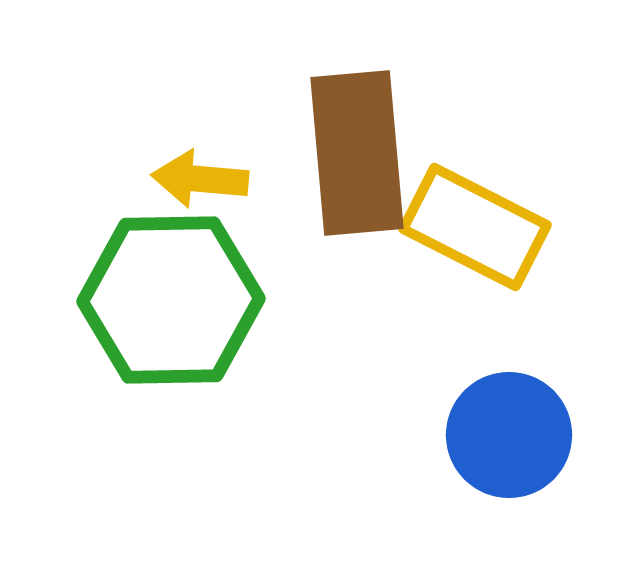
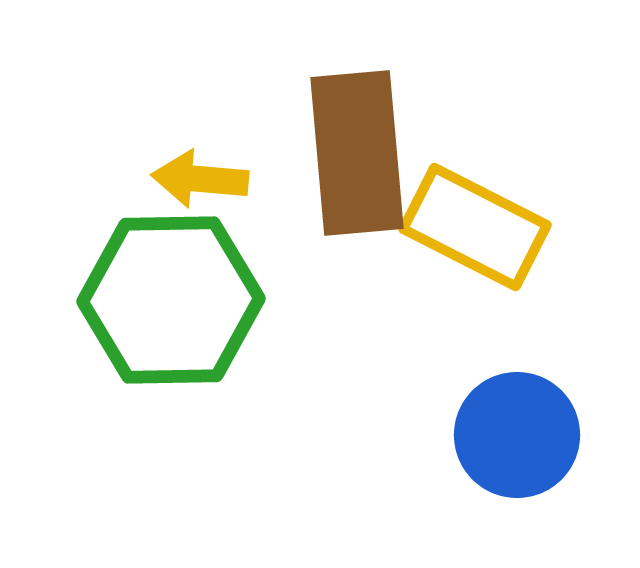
blue circle: moved 8 px right
